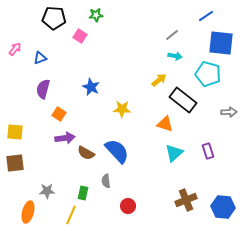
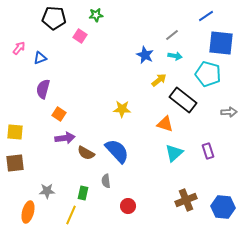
pink arrow: moved 4 px right, 1 px up
blue star: moved 54 px right, 32 px up
